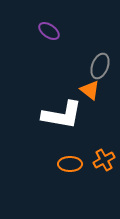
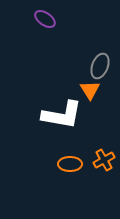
purple ellipse: moved 4 px left, 12 px up
orange triangle: rotated 20 degrees clockwise
